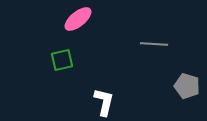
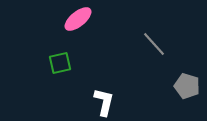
gray line: rotated 44 degrees clockwise
green square: moved 2 px left, 3 px down
